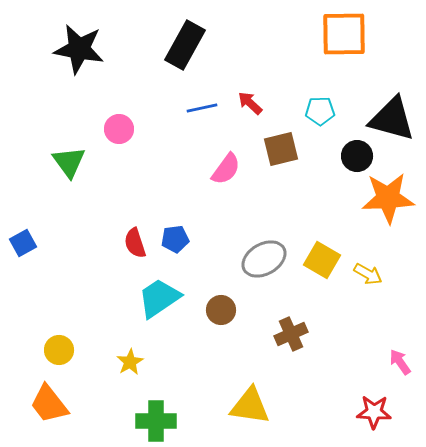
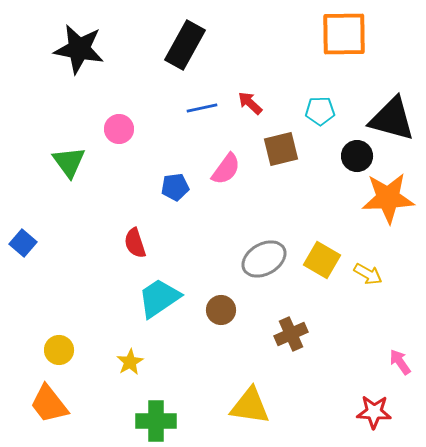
blue pentagon: moved 52 px up
blue square: rotated 20 degrees counterclockwise
